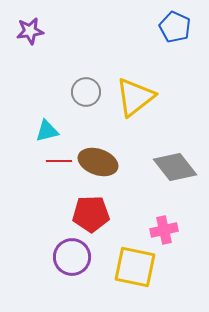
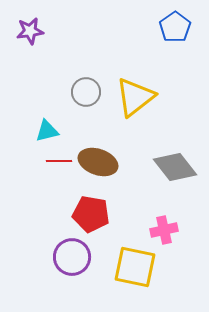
blue pentagon: rotated 12 degrees clockwise
red pentagon: rotated 12 degrees clockwise
